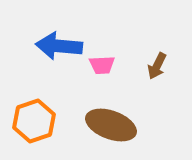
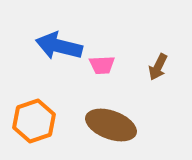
blue arrow: rotated 9 degrees clockwise
brown arrow: moved 1 px right, 1 px down
